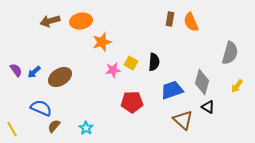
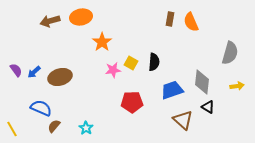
orange ellipse: moved 4 px up
orange star: rotated 18 degrees counterclockwise
brown ellipse: rotated 15 degrees clockwise
gray diamond: rotated 10 degrees counterclockwise
yellow arrow: rotated 136 degrees counterclockwise
